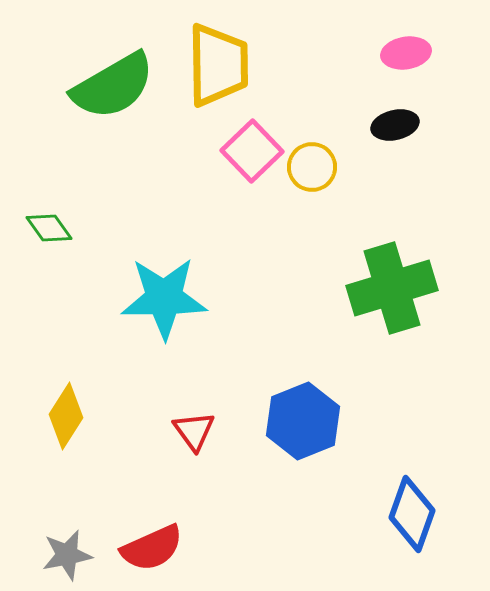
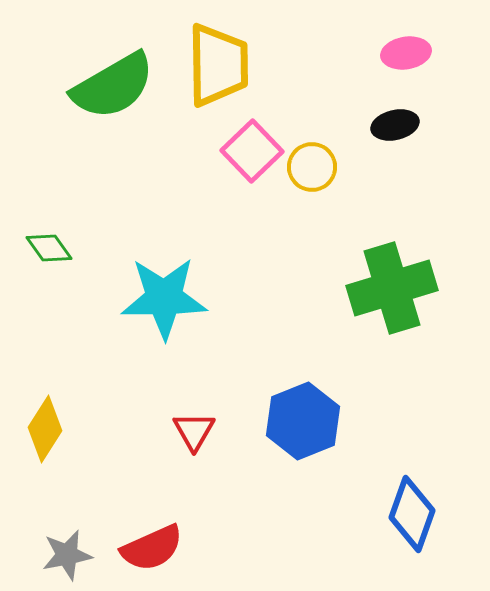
green diamond: moved 20 px down
yellow diamond: moved 21 px left, 13 px down
red triangle: rotated 6 degrees clockwise
